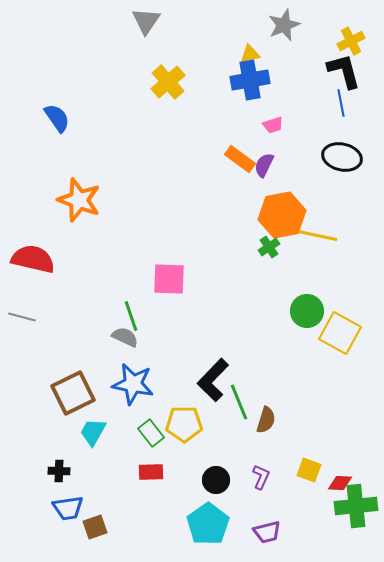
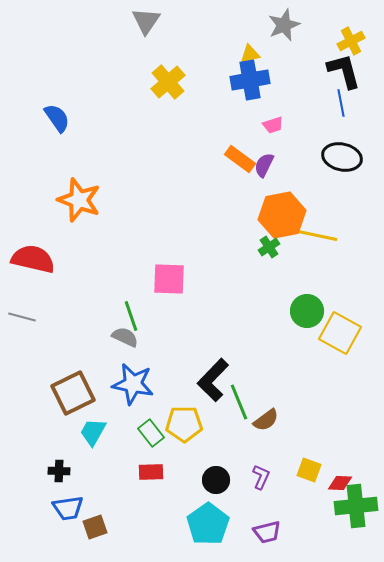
brown semicircle at (266, 420): rotated 36 degrees clockwise
